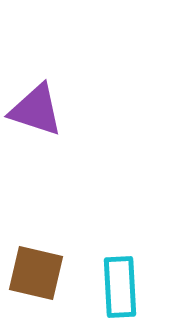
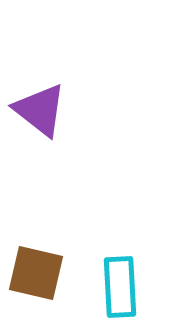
purple triangle: moved 4 px right; rotated 20 degrees clockwise
